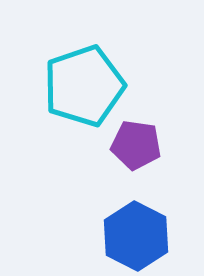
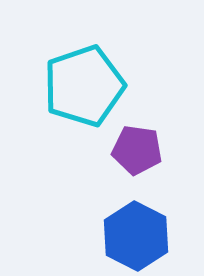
purple pentagon: moved 1 px right, 5 px down
